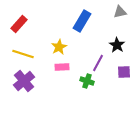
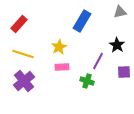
purple line: moved 2 px up
